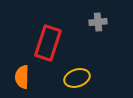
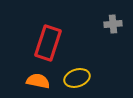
gray cross: moved 15 px right, 2 px down
orange semicircle: moved 16 px right, 4 px down; rotated 100 degrees clockwise
